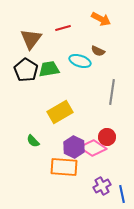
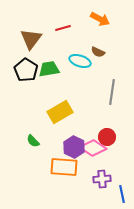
orange arrow: moved 1 px left
brown semicircle: moved 1 px down
purple cross: moved 7 px up; rotated 24 degrees clockwise
